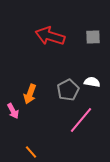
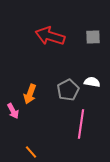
pink line: moved 4 px down; rotated 32 degrees counterclockwise
